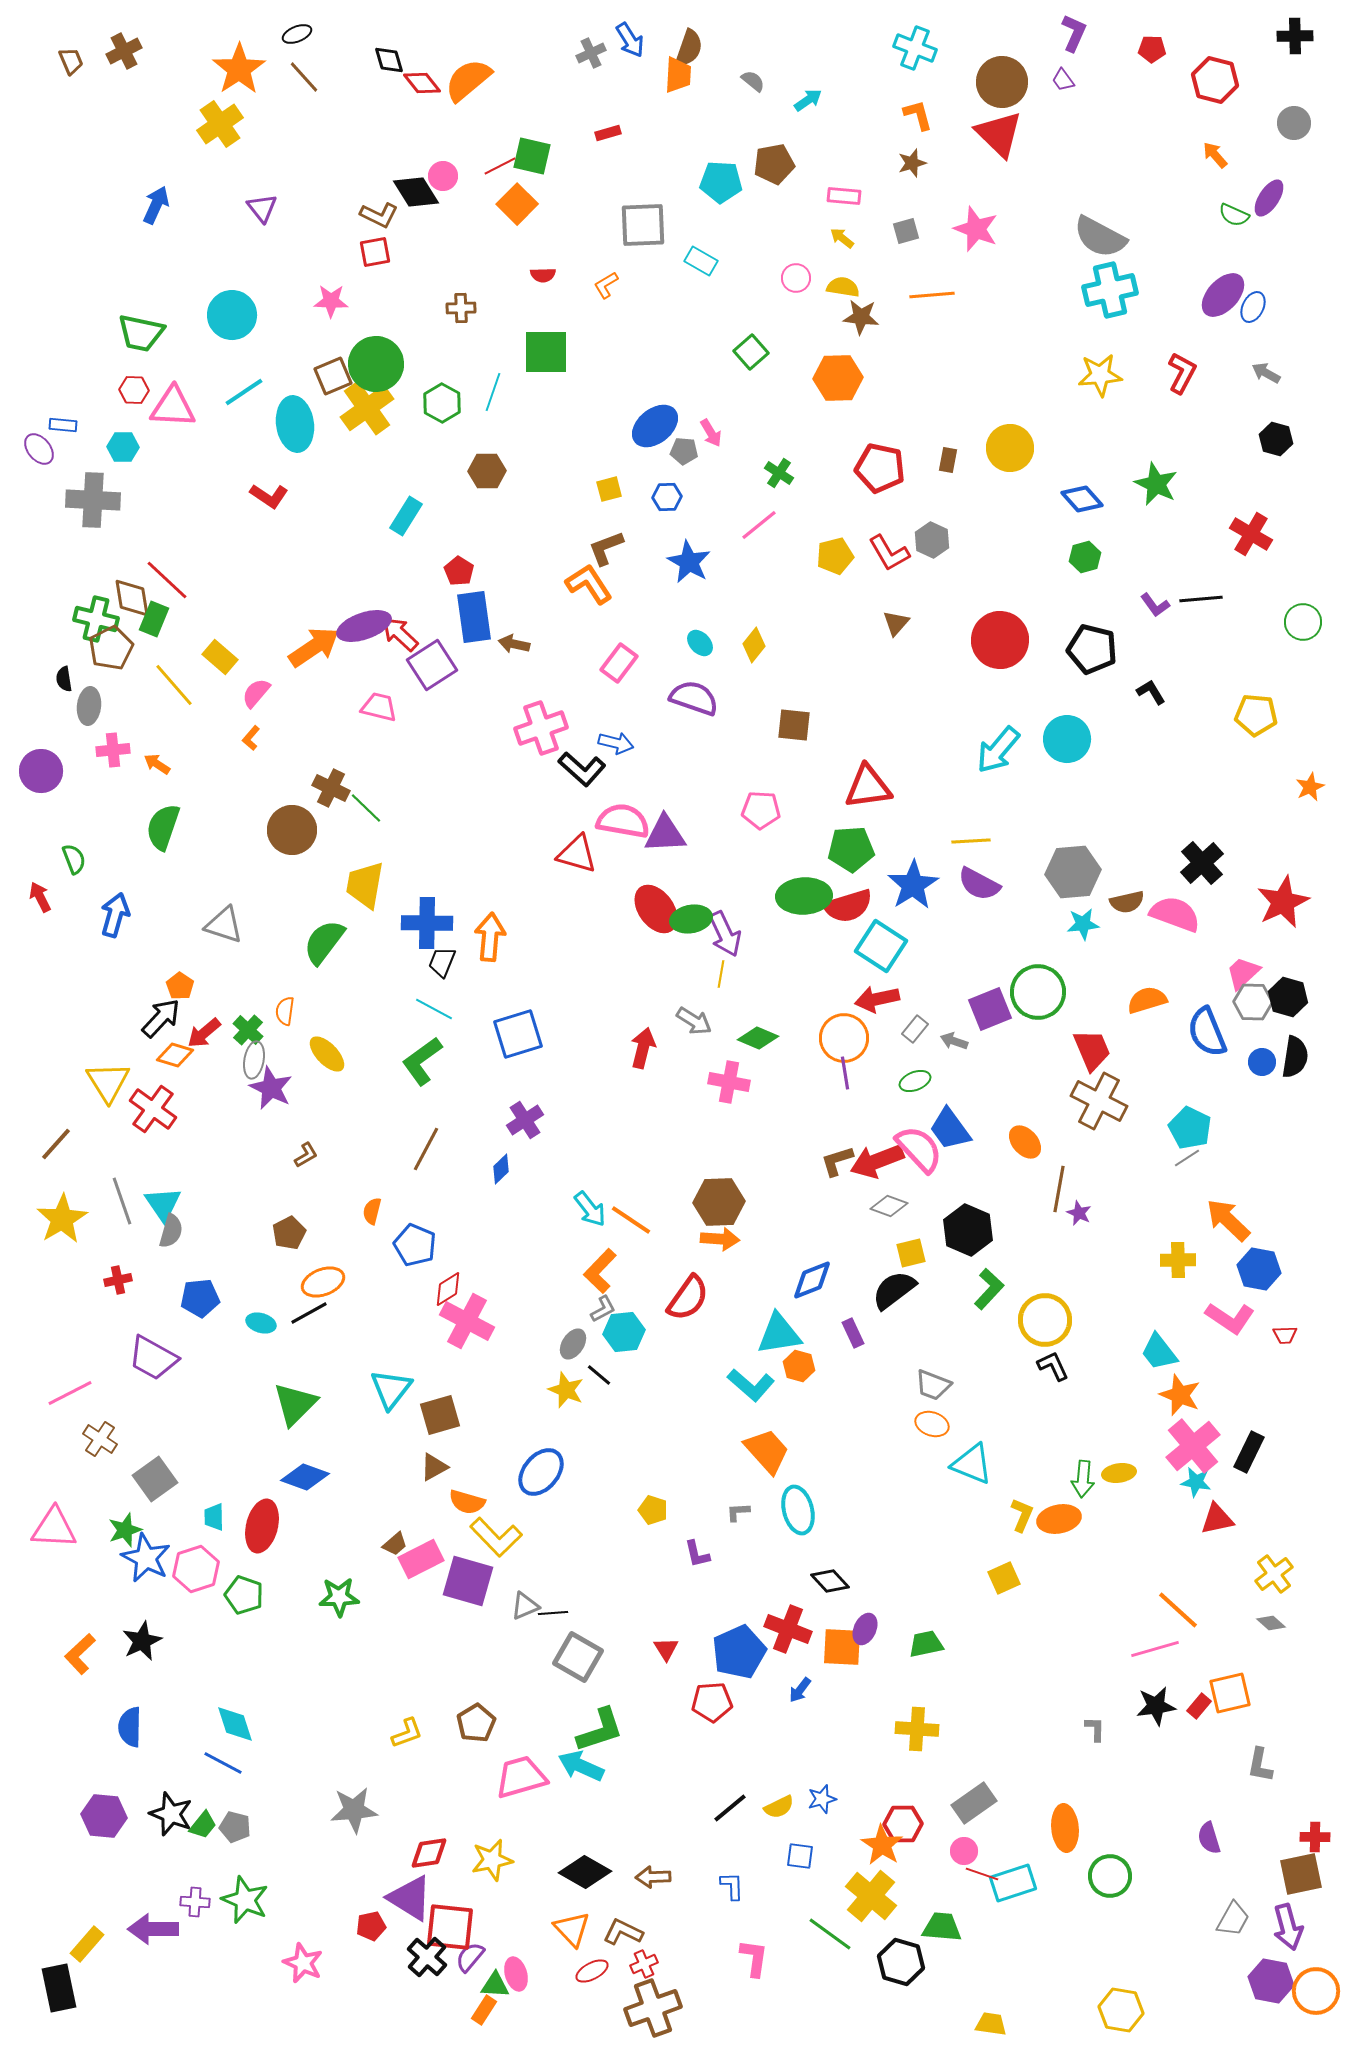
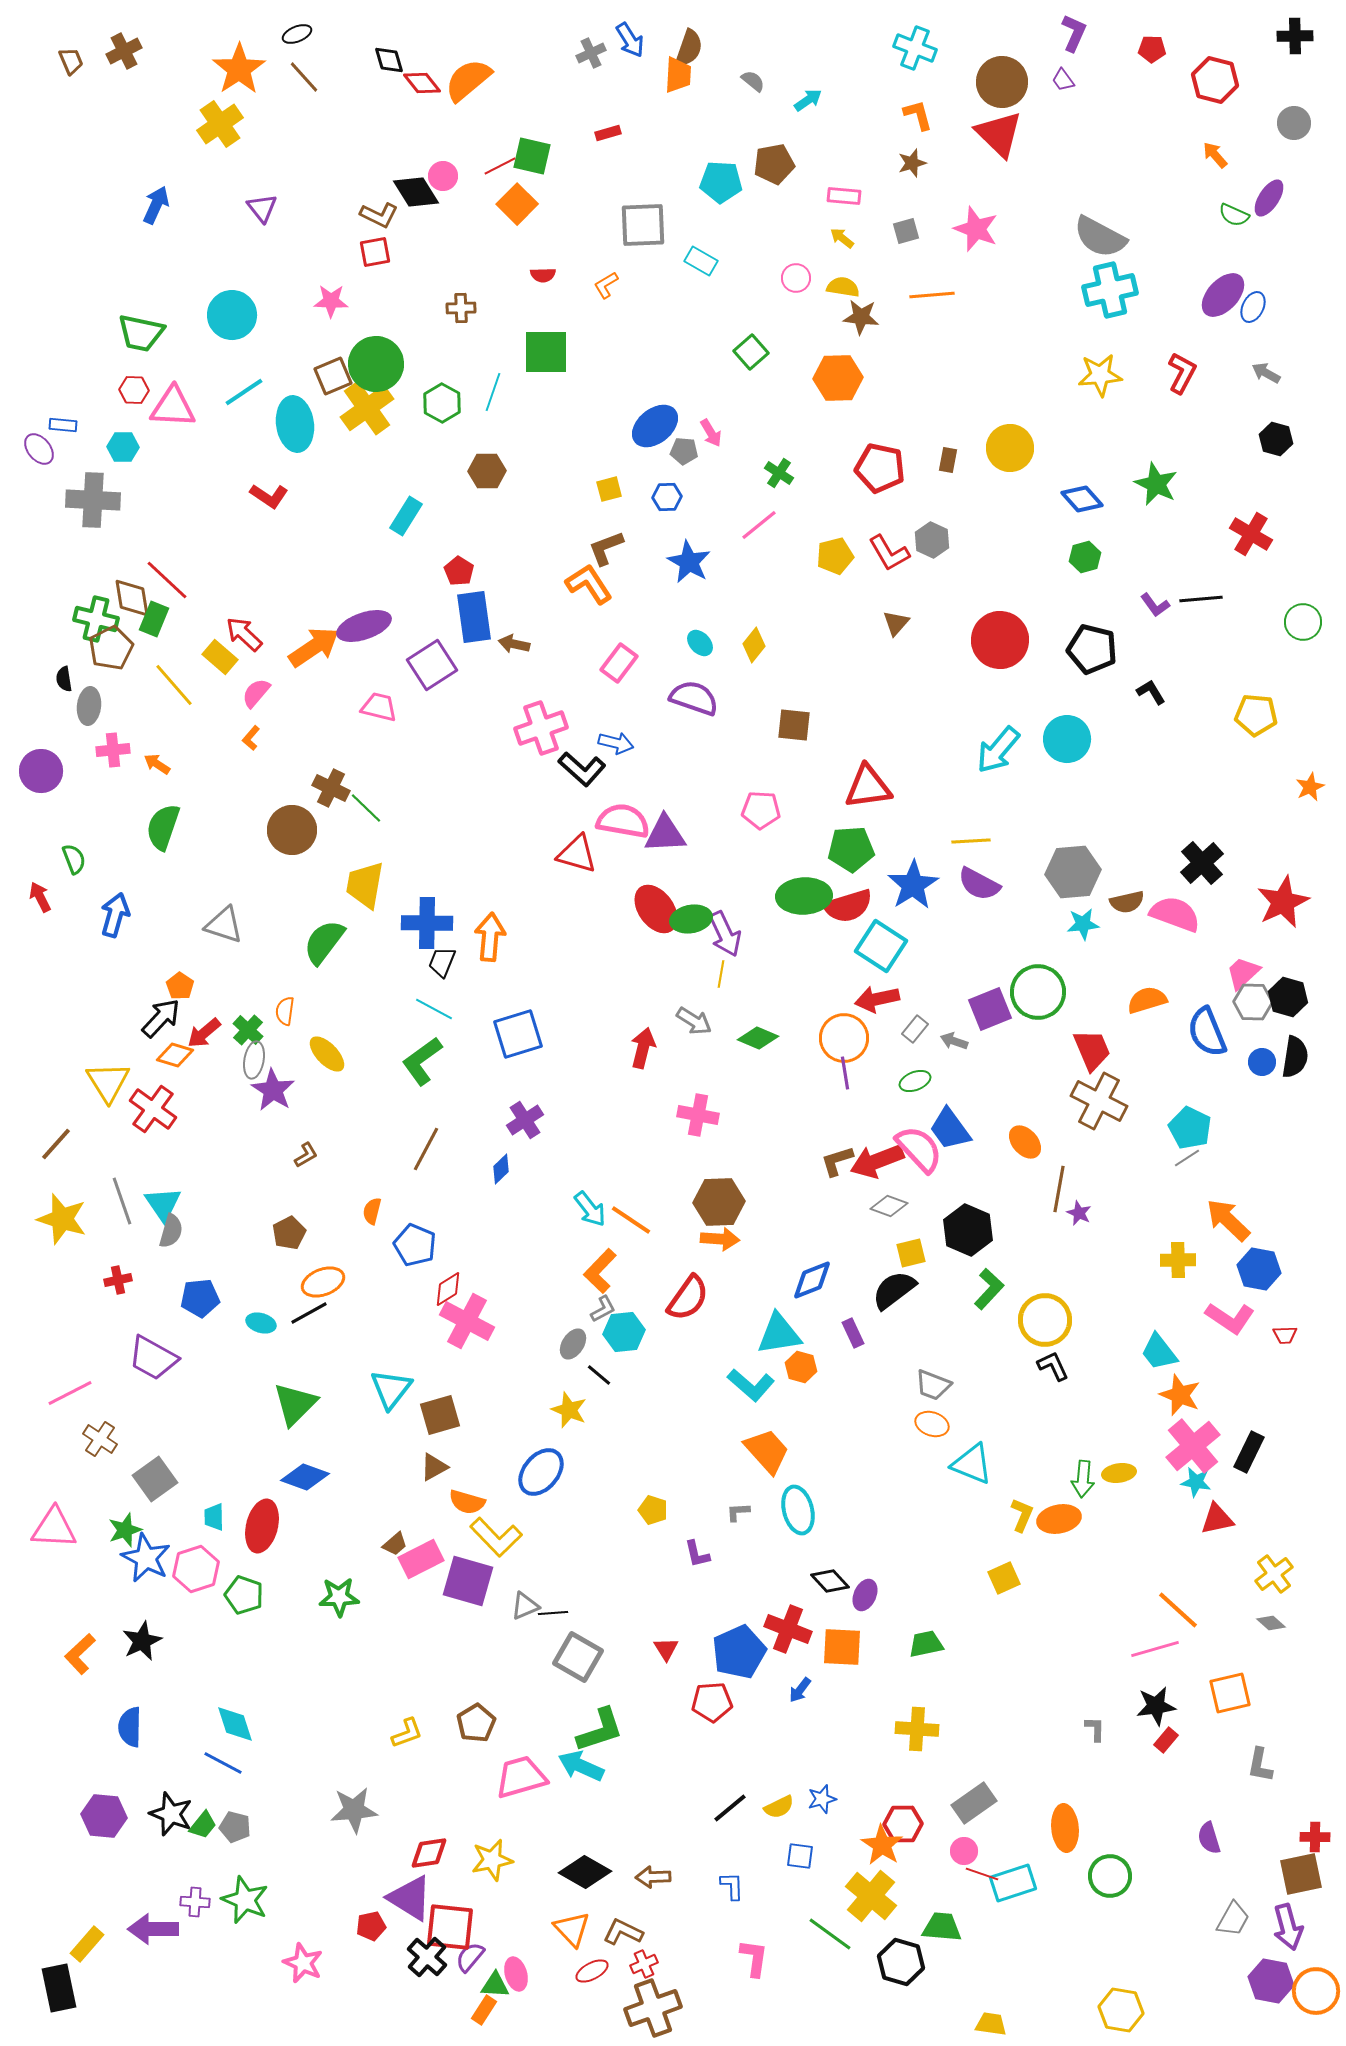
red arrow at (400, 634): moved 156 px left
pink cross at (729, 1082): moved 31 px left, 33 px down
purple star at (271, 1088): moved 2 px right, 2 px down; rotated 6 degrees clockwise
yellow star at (62, 1219): rotated 24 degrees counterclockwise
orange hexagon at (799, 1366): moved 2 px right, 1 px down
yellow star at (566, 1390): moved 3 px right, 20 px down
purple ellipse at (865, 1629): moved 34 px up
red rectangle at (1199, 1706): moved 33 px left, 34 px down
